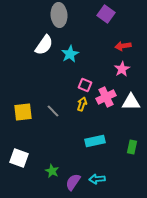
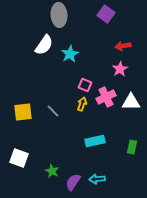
pink star: moved 2 px left
